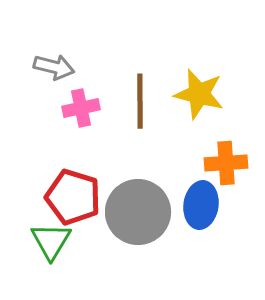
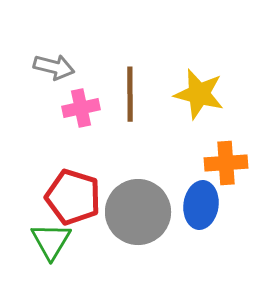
brown line: moved 10 px left, 7 px up
